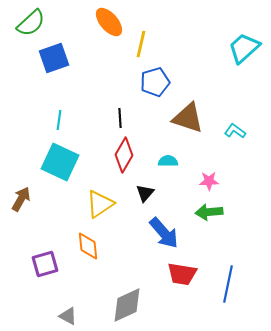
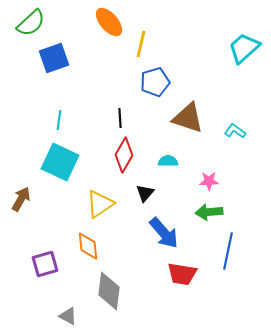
blue line: moved 33 px up
gray diamond: moved 18 px left, 14 px up; rotated 57 degrees counterclockwise
